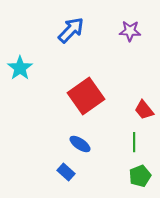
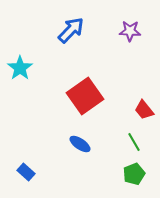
red square: moved 1 px left
green line: rotated 30 degrees counterclockwise
blue rectangle: moved 40 px left
green pentagon: moved 6 px left, 2 px up
